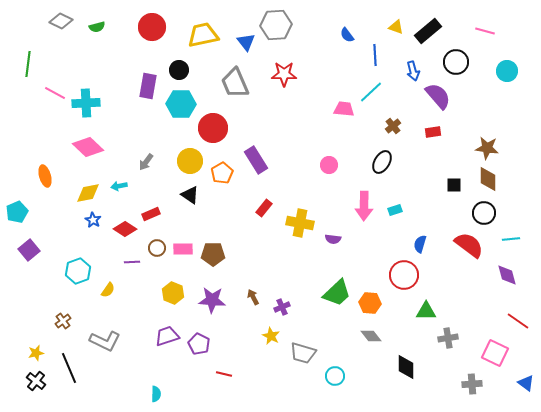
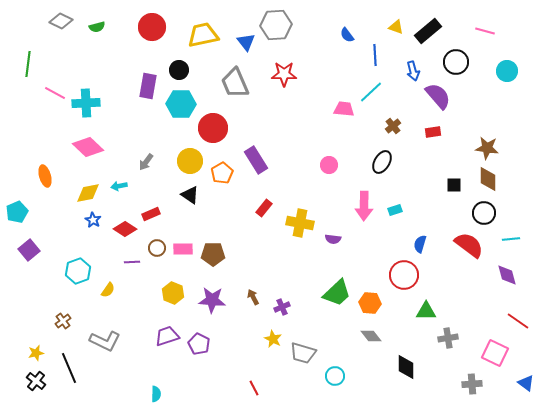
yellow star at (271, 336): moved 2 px right, 3 px down
red line at (224, 374): moved 30 px right, 14 px down; rotated 49 degrees clockwise
